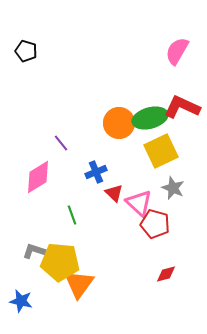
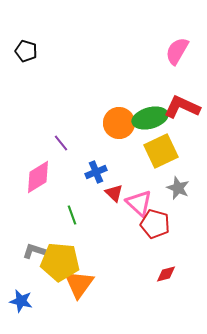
gray star: moved 5 px right
